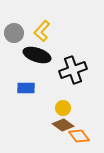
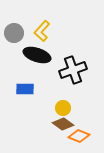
blue rectangle: moved 1 px left, 1 px down
brown diamond: moved 1 px up
orange diamond: rotated 30 degrees counterclockwise
